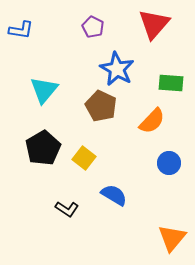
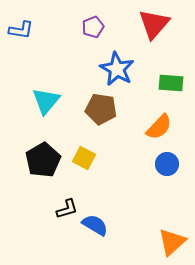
purple pentagon: rotated 25 degrees clockwise
cyan triangle: moved 2 px right, 11 px down
brown pentagon: moved 3 px down; rotated 16 degrees counterclockwise
orange semicircle: moved 7 px right, 6 px down
black pentagon: moved 12 px down
yellow square: rotated 10 degrees counterclockwise
blue circle: moved 2 px left, 1 px down
blue semicircle: moved 19 px left, 30 px down
black L-shape: rotated 50 degrees counterclockwise
orange triangle: moved 4 px down; rotated 8 degrees clockwise
